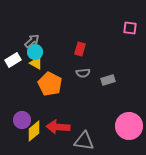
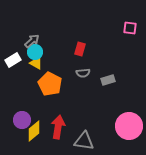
red arrow: rotated 95 degrees clockwise
